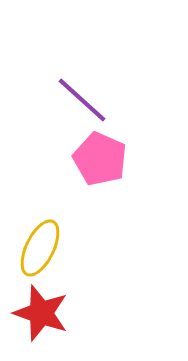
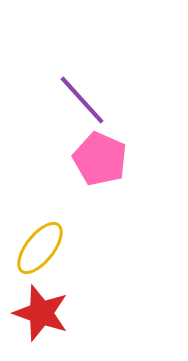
purple line: rotated 6 degrees clockwise
yellow ellipse: rotated 12 degrees clockwise
